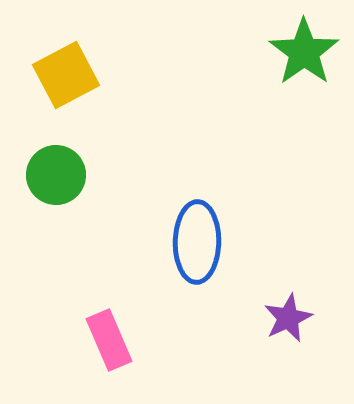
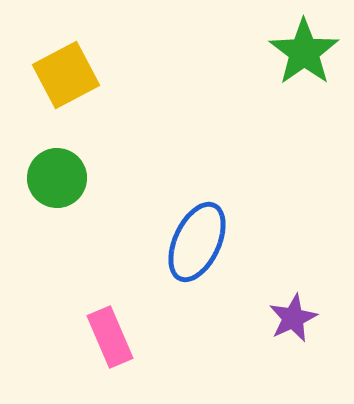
green circle: moved 1 px right, 3 px down
blue ellipse: rotated 24 degrees clockwise
purple star: moved 5 px right
pink rectangle: moved 1 px right, 3 px up
